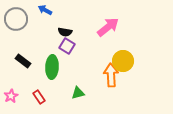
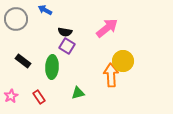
pink arrow: moved 1 px left, 1 px down
